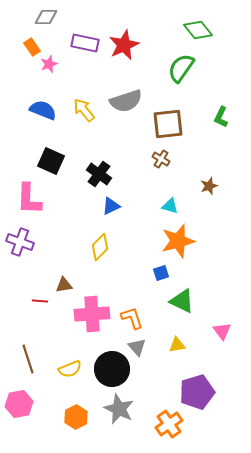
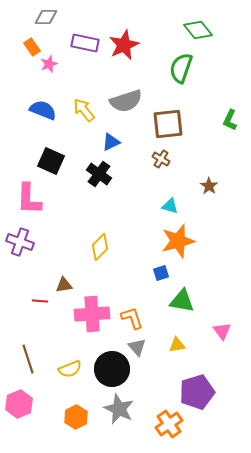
green semicircle: rotated 16 degrees counterclockwise
green L-shape: moved 9 px right, 3 px down
brown star: rotated 18 degrees counterclockwise
blue triangle: moved 64 px up
green triangle: rotated 16 degrees counterclockwise
pink hexagon: rotated 12 degrees counterclockwise
